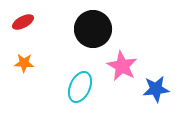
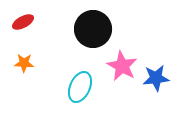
blue star: moved 11 px up
